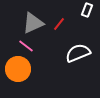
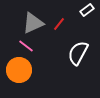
white rectangle: rotated 32 degrees clockwise
white semicircle: rotated 40 degrees counterclockwise
orange circle: moved 1 px right, 1 px down
